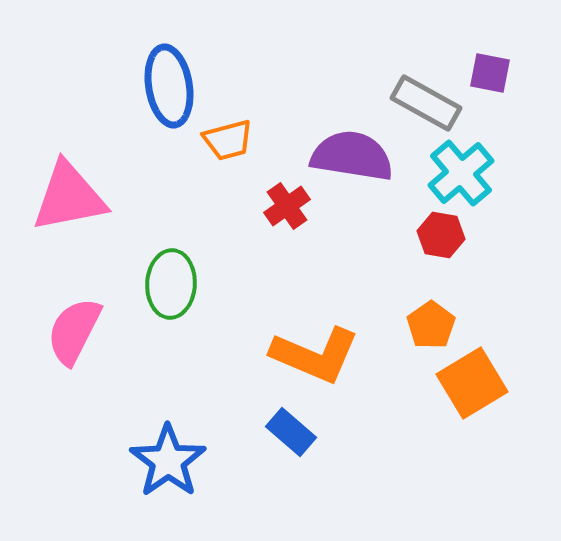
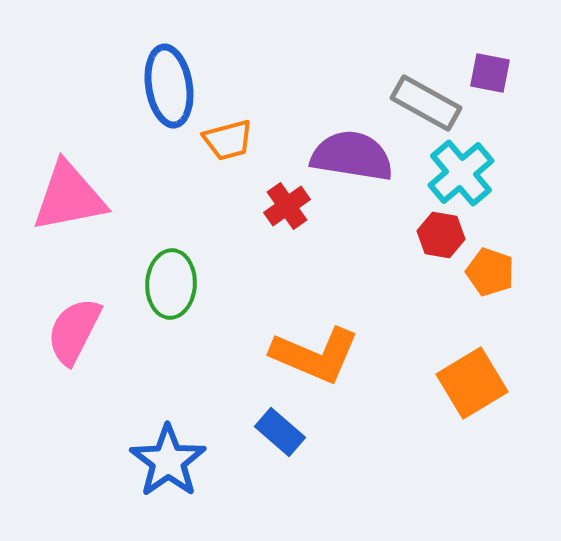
orange pentagon: moved 59 px right, 53 px up; rotated 18 degrees counterclockwise
blue rectangle: moved 11 px left
